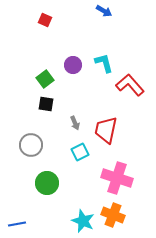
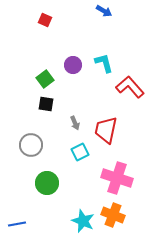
red L-shape: moved 2 px down
